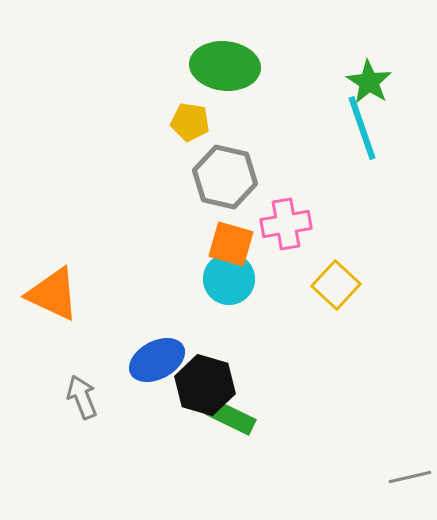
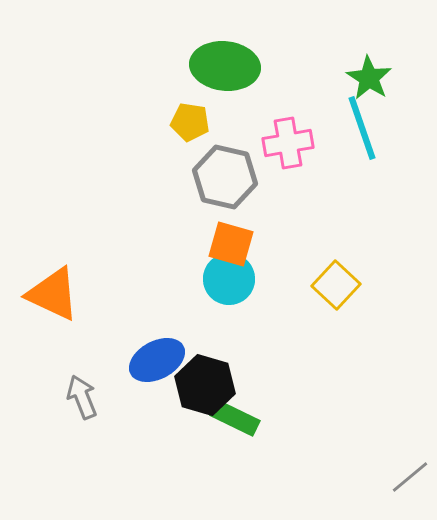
green star: moved 4 px up
pink cross: moved 2 px right, 81 px up
green rectangle: moved 4 px right, 1 px down
gray line: rotated 27 degrees counterclockwise
